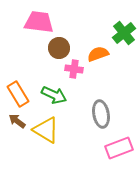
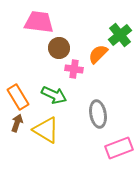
green cross: moved 4 px left, 2 px down
orange semicircle: rotated 25 degrees counterclockwise
orange rectangle: moved 3 px down
gray ellipse: moved 3 px left
brown arrow: moved 2 px down; rotated 72 degrees clockwise
